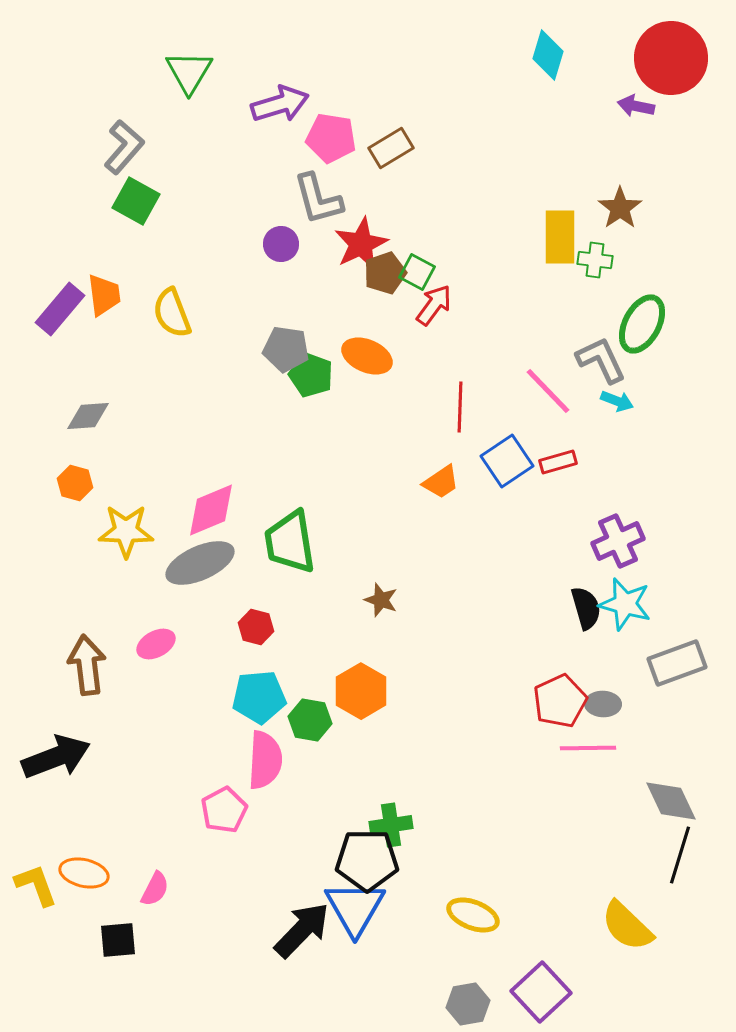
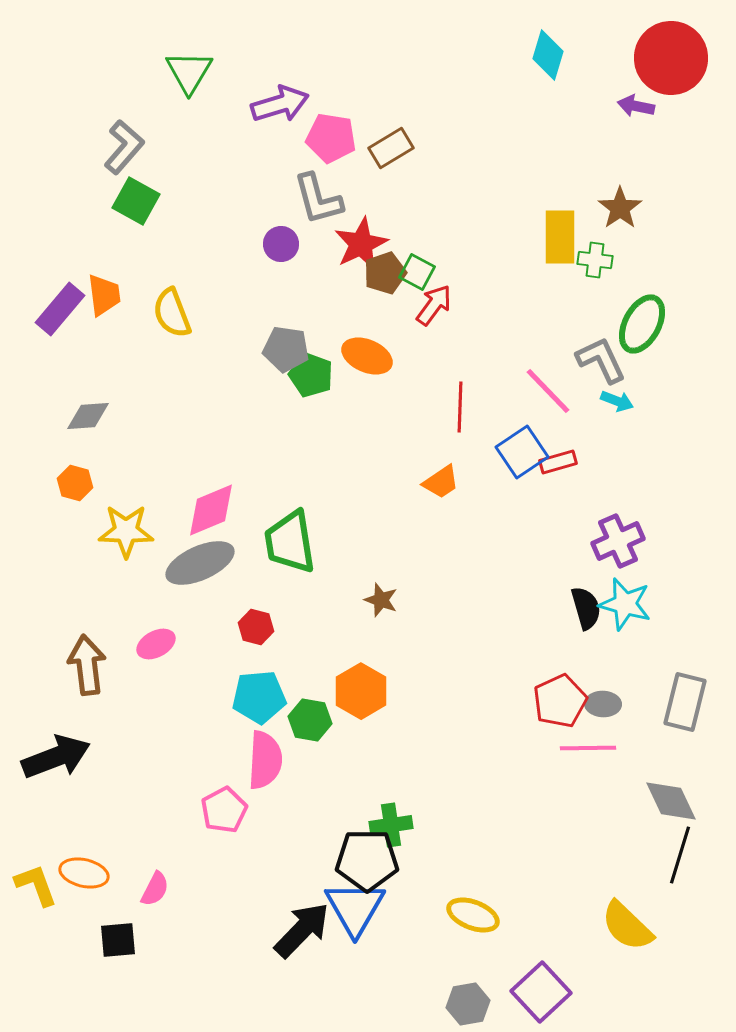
blue square at (507, 461): moved 15 px right, 9 px up
gray rectangle at (677, 663): moved 8 px right, 39 px down; rotated 56 degrees counterclockwise
